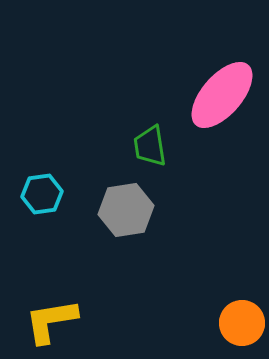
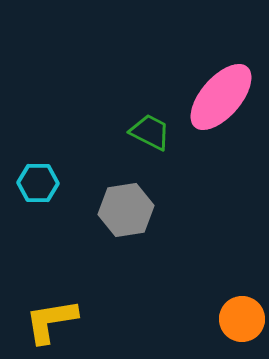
pink ellipse: moved 1 px left, 2 px down
green trapezoid: moved 14 px up; rotated 126 degrees clockwise
cyan hexagon: moved 4 px left, 11 px up; rotated 9 degrees clockwise
orange circle: moved 4 px up
